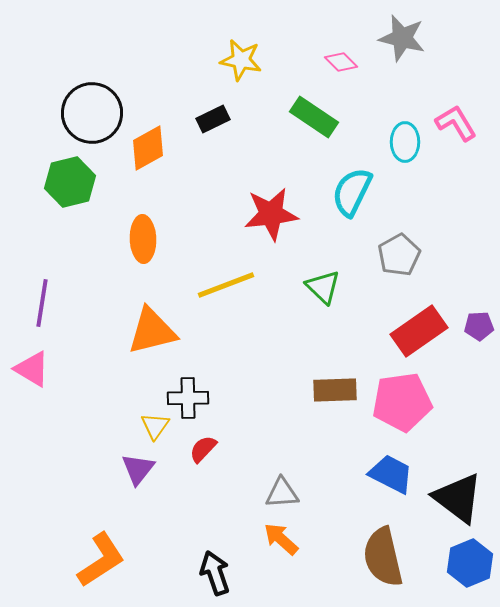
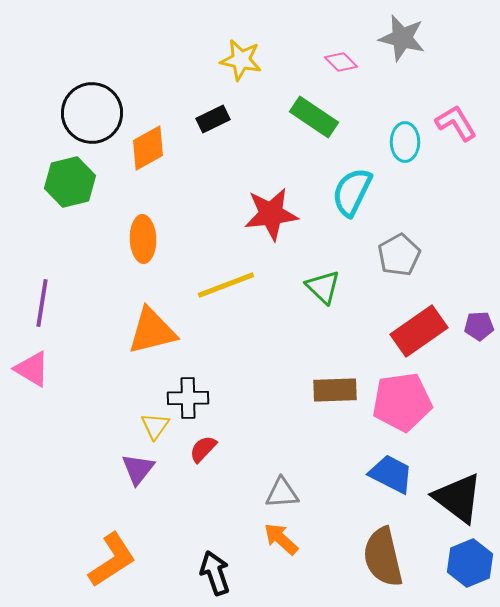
orange L-shape: moved 11 px right
